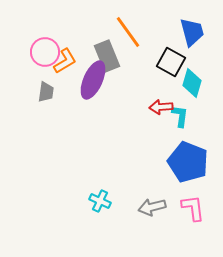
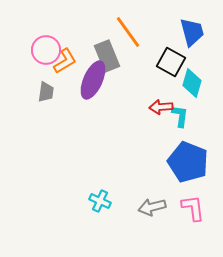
pink circle: moved 1 px right, 2 px up
